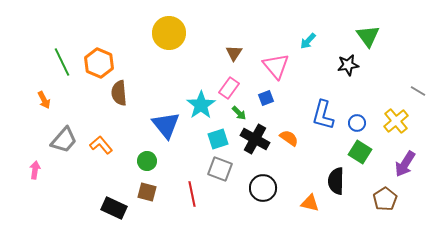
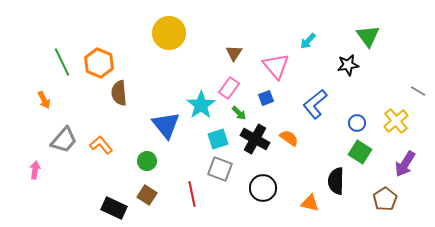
blue L-shape: moved 8 px left, 11 px up; rotated 36 degrees clockwise
brown square: moved 3 px down; rotated 18 degrees clockwise
